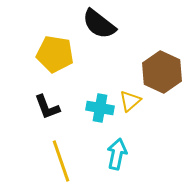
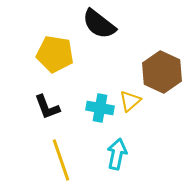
yellow line: moved 1 px up
